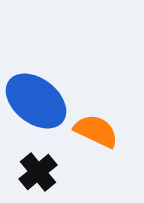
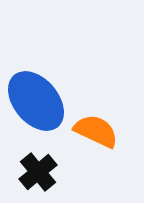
blue ellipse: rotated 12 degrees clockwise
